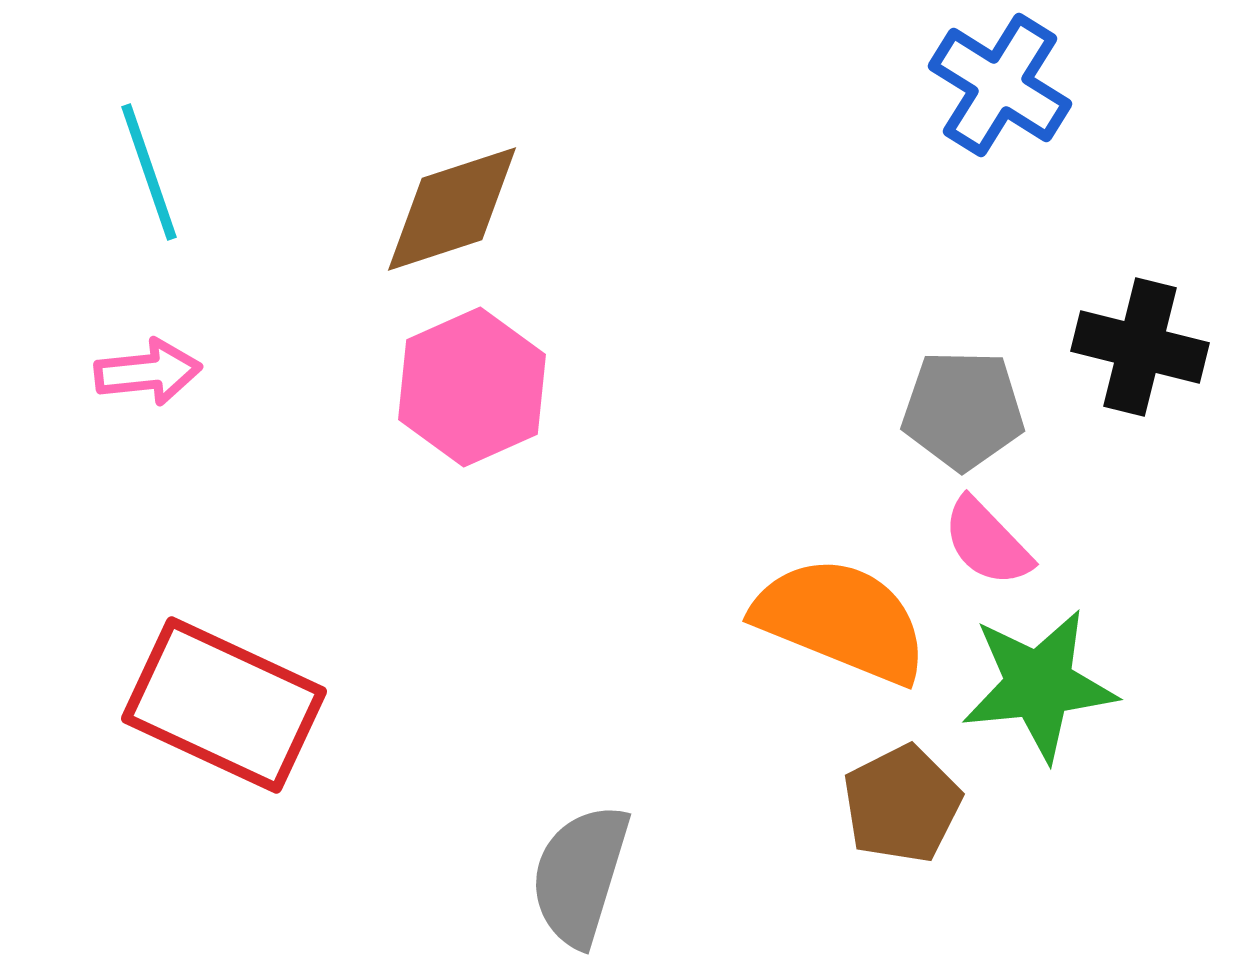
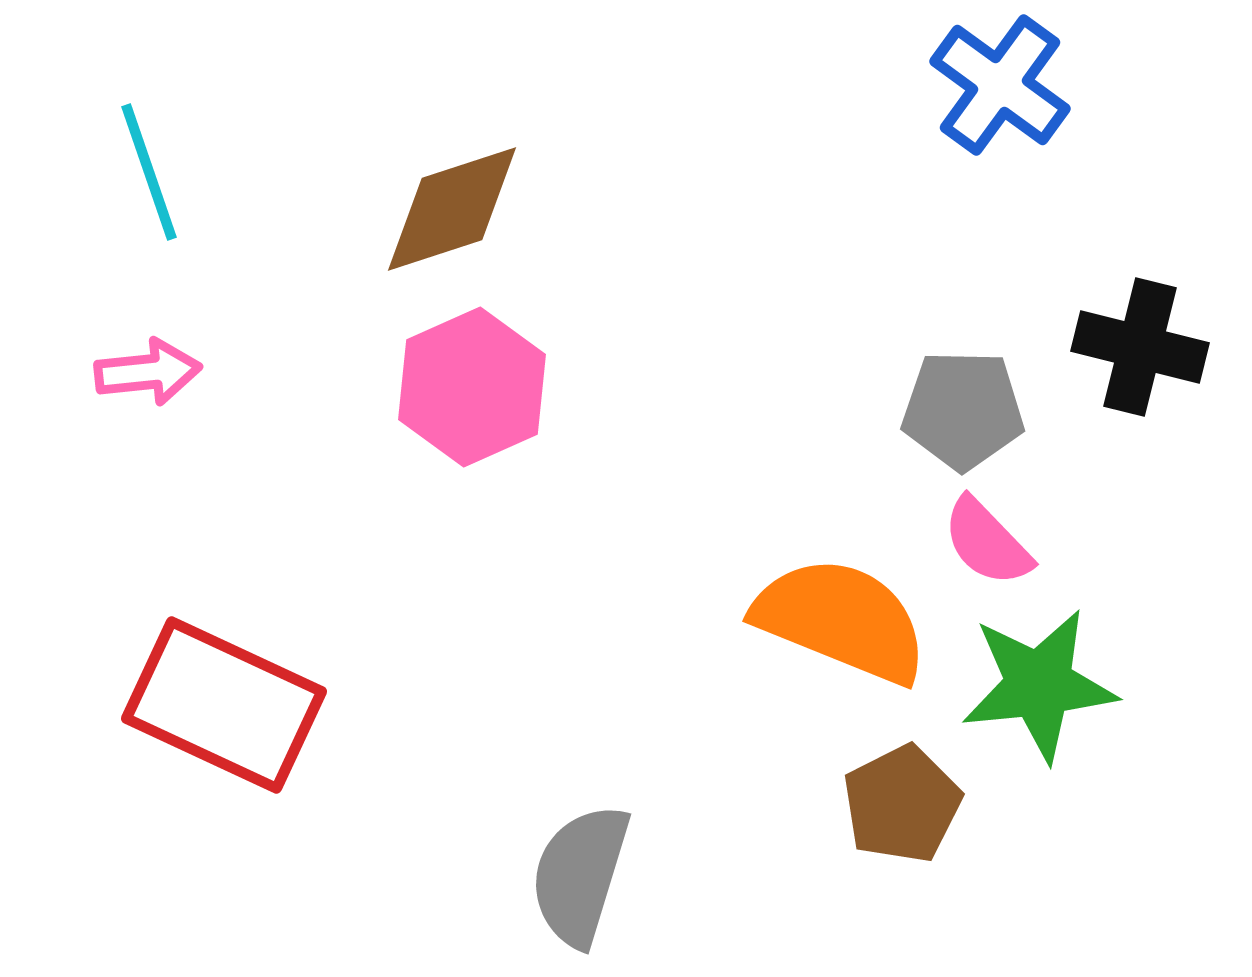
blue cross: rotated 4 degrees clockwise
